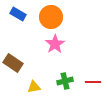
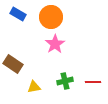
brown rectangle: moved 1 px down
